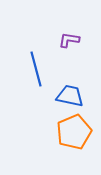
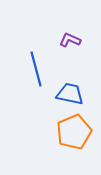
purple L-shape: moved 1 px right; rotated 15 degrees clockwise
blue trapezoid: moved 2 px up
